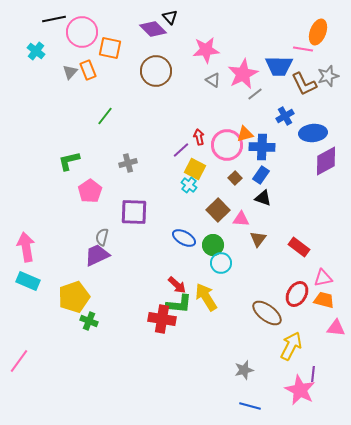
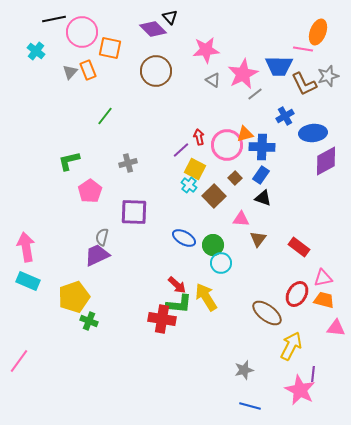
brown square at (218, 210): moved 4 px left, 14 px up
